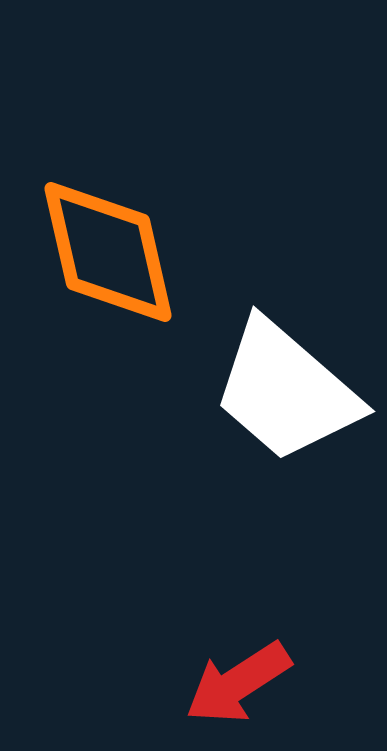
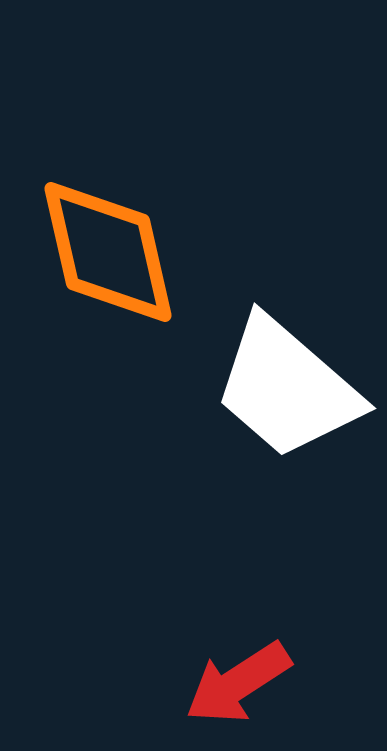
white trapezoid: moved 1 px right, 3 px up
